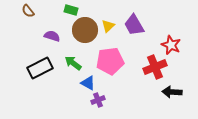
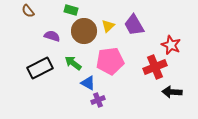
brown circle: moved 1 px left, 1 px down
